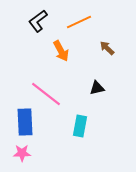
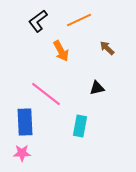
orange line: moved 2 px up
